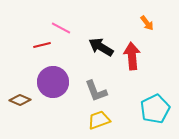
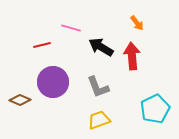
orange arrow: moved 10 px left
pink line: moved 10 px right; rotated 12 degrees counterclockwise
gray L-shape: moved 2 px right, 4 px up
